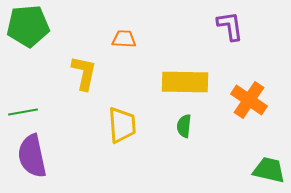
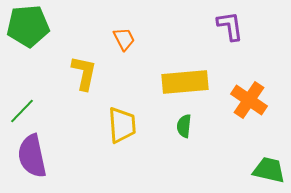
orange trapezoid: rotated 60 degrees clockwise
yellow rectangle: rotated 6 degrees counterclockwise
green line: moved 1 px left, 1 px up; rotated 36 degrees counterclockwise
